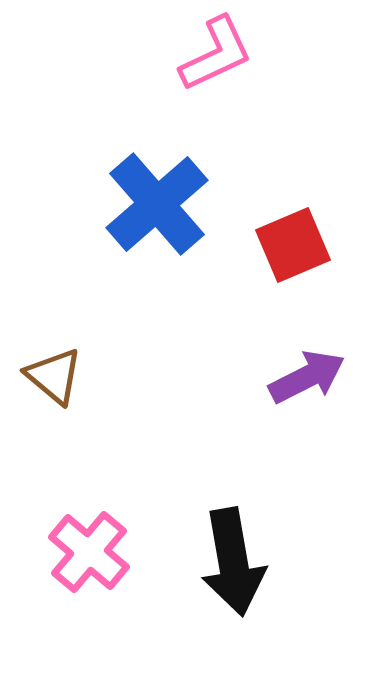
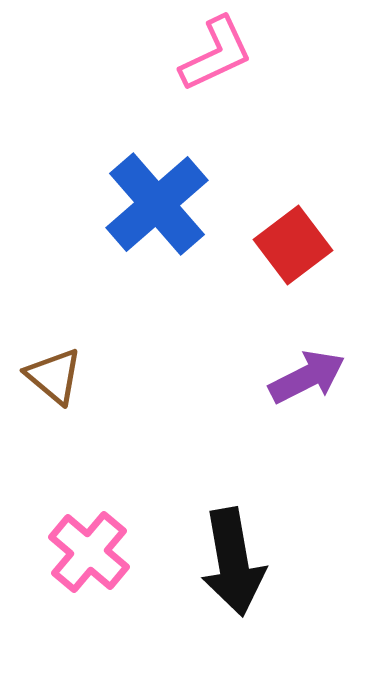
red square: rotated 14 degrees counterclockwise
